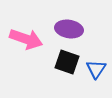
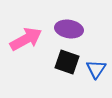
pink arrow: rotated 48 degrees counterclockwise
